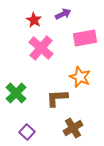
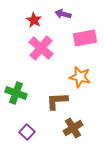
purple arrow: rotated 140 degrees counterclockwise
orange star: rotated 10 degrees counterclockwise
green cross: rotated 25 degrees counterclockwise
brown L-shape: moved 3 px down
